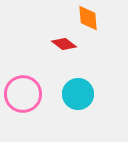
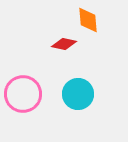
orange diamond: moved 2 px down
red diamond: rotated 25 degrees counterclockwise
